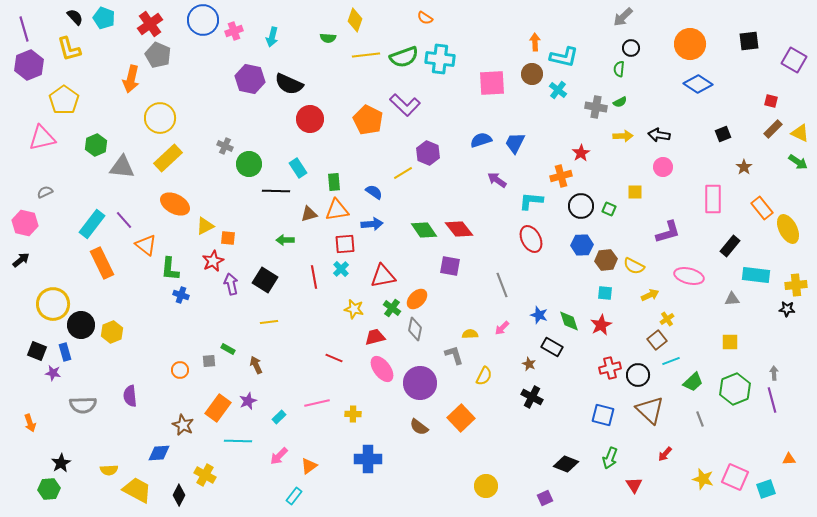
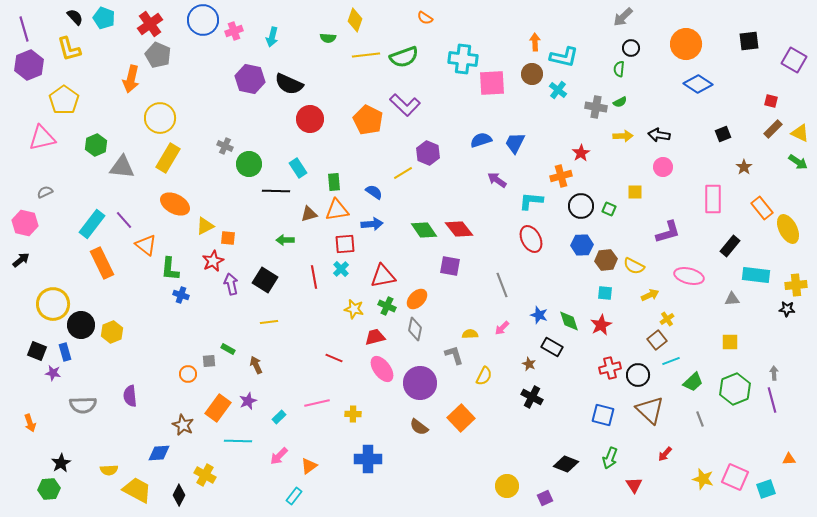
orange circle at (690, 44): moved 4 px left
cyan cross at (440, 59): moved 23 px right
yellow rectangle at (168, 158): rotated 16 degrees counterclockwise
green cross at (392, 308): moved 5 px left, 2 px up; rotated 12 degrees counterclockwise
orange circle at (180, 370): moved 8 px right, 4 px down
yellow circle at (486, 486): moved 21 px right
